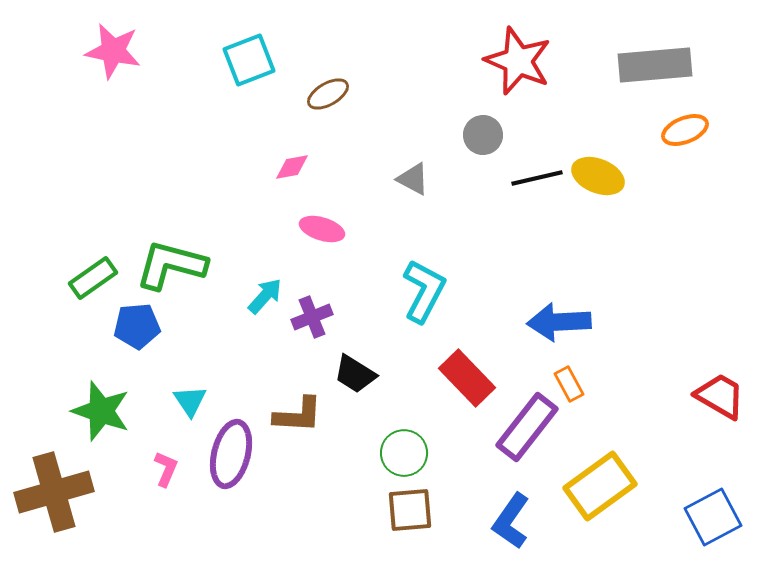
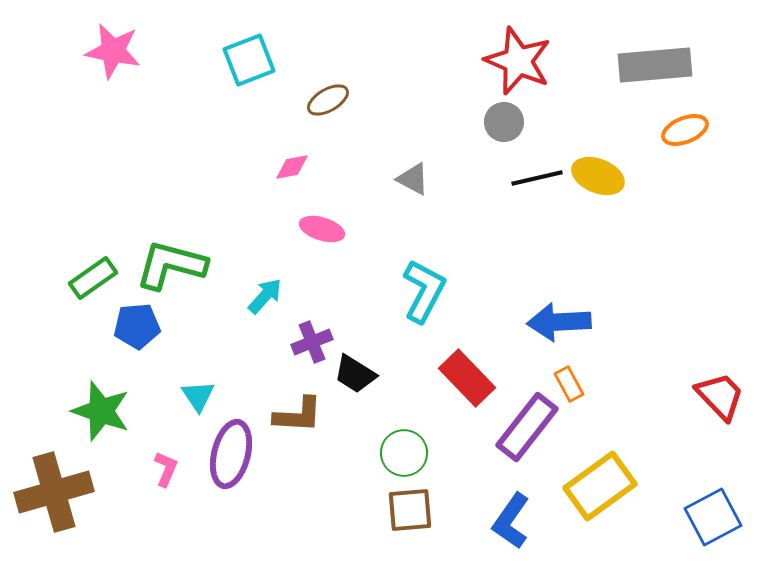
brown ellipse: moved 6 px down
gray circle: moved 21 px right, 13 px up
purple cross: moved 25 px down
red trapezoid: rotated 16 degrees clockwise
cyan triangle: moved 8 px right, 5 px up
